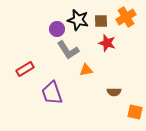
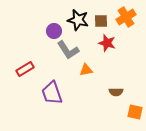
purple circle: moved 3 px left, 2 px down
brown semicircle: moved 2 px right
